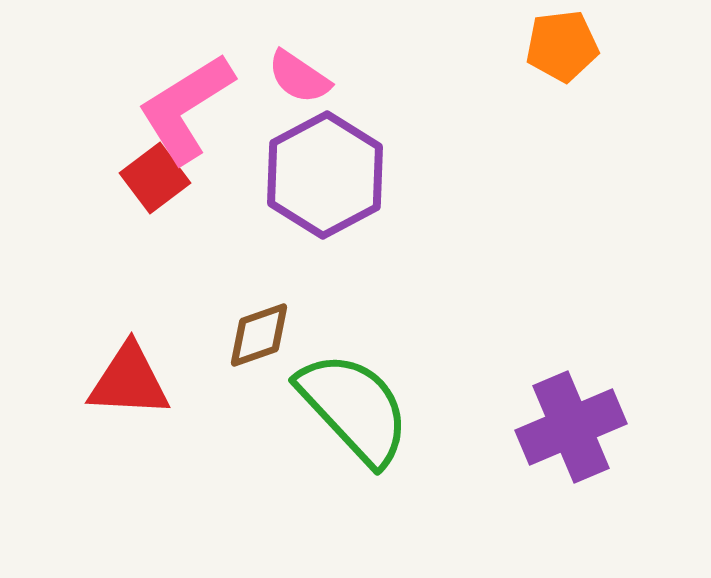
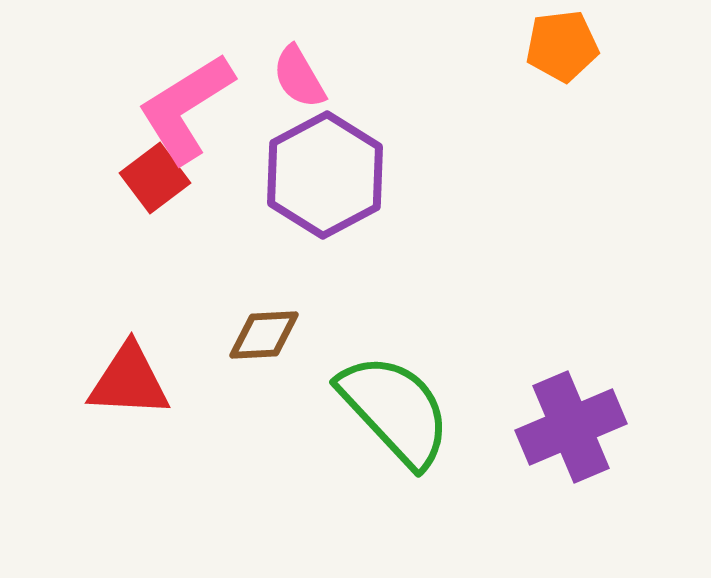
pink semicircle: rotated 26 degrees clockwise
brown diamond: moved 5 px right; rotated 16 degrees clockwise
green semicircle: moved 41 px right, 2 px down
